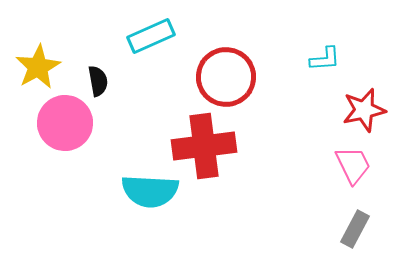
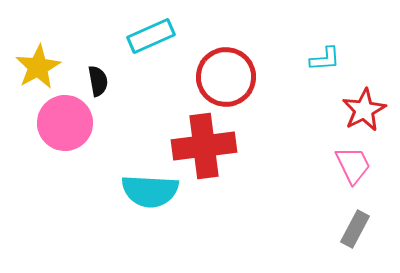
red star: rotated 15 degrees counterclockwise
